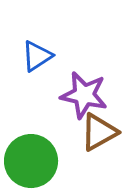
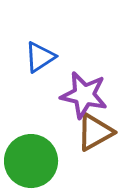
blue triangle: moved 3 px right, 1 px down
brown triangle: moved 4 px left
